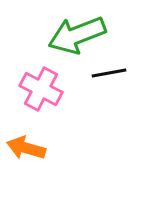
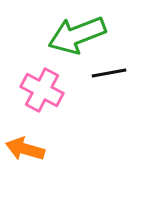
pink cross: moved 1 px right, 1 px down
orange arrow: moved 1 px left, 1 px down
